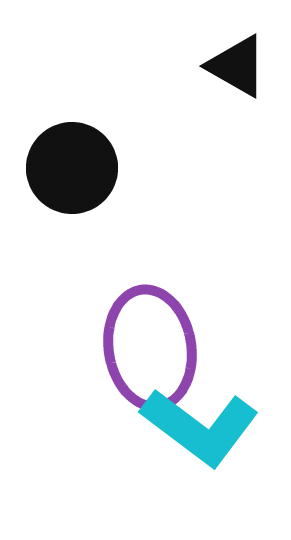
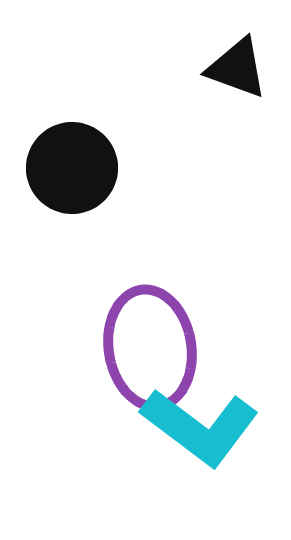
black triangle: moved 2 px down; rotated 10 degrees counterclockwise
